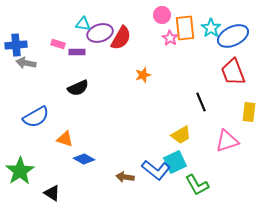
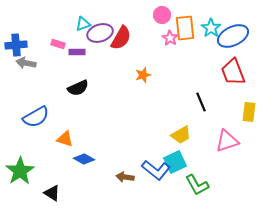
cyan triangle: rotated 28 degrees counterclockwise
